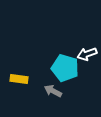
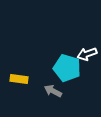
cyan pentagon: moved 2 px right
